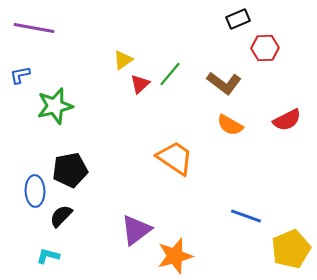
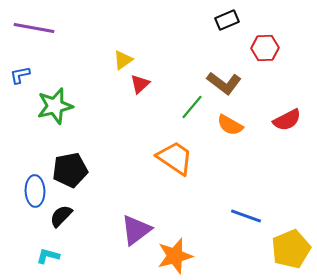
black rectangle: moved 11 px left, 1 px down
green line: moved 22 px right, 33 px down
